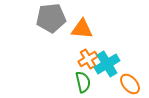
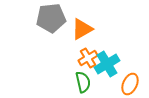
orange triangle: rotated 35 degrees counterclockwise
orange cross: moved 1 px up
orange ellipse: rotated 65 degrees clockwise
